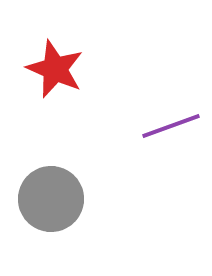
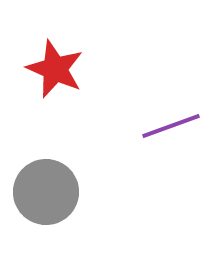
gray circle: moved 5 px left, 7 px up
